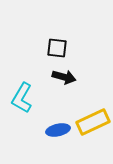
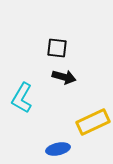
blue ellipse: moved 19 px down
